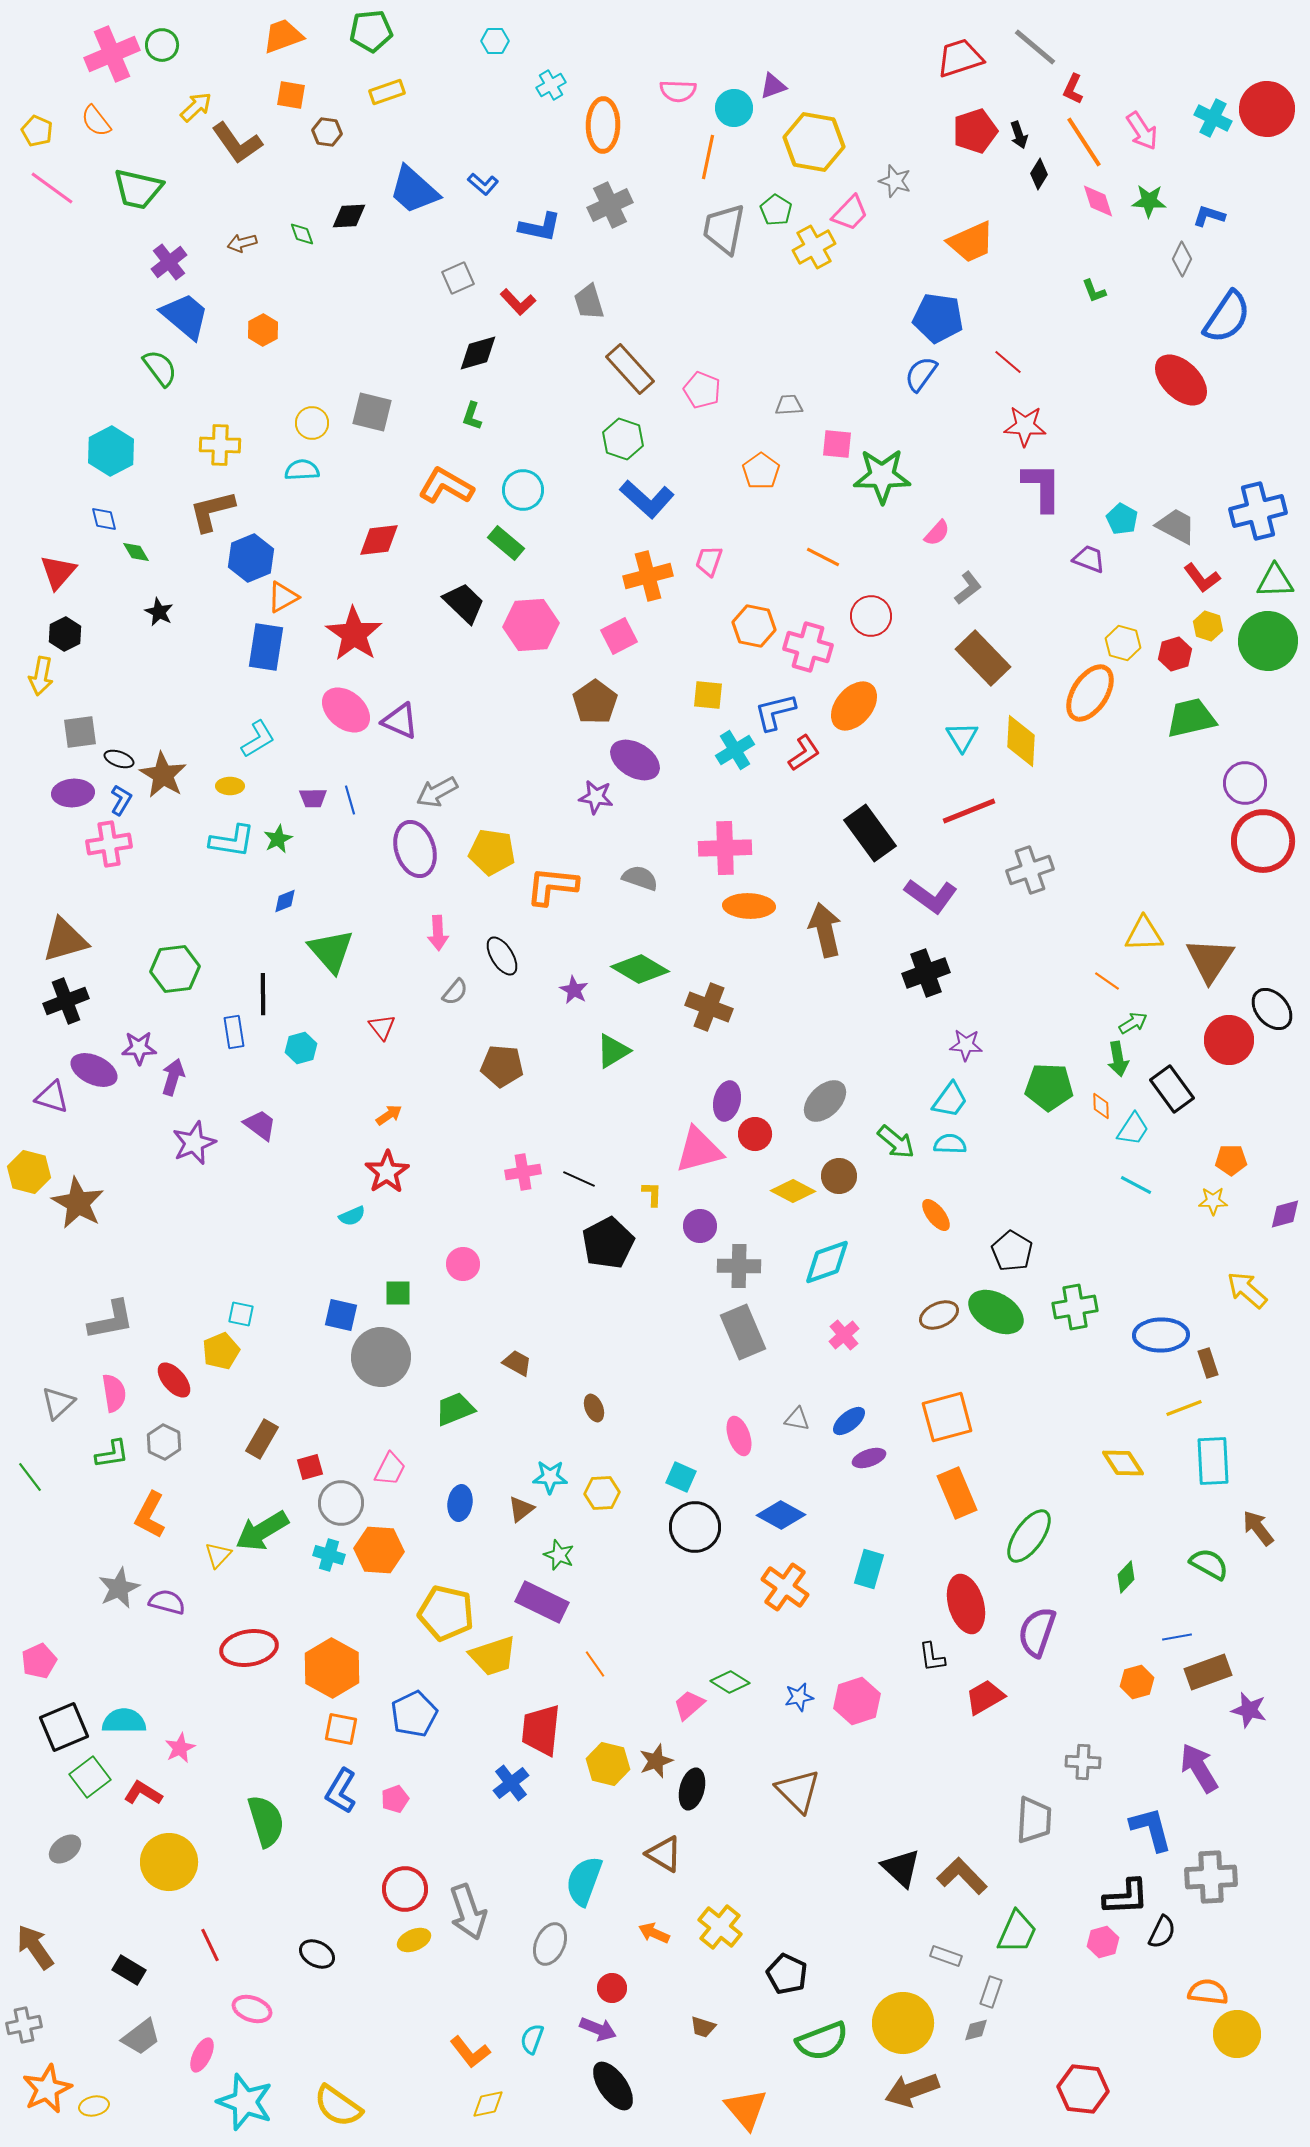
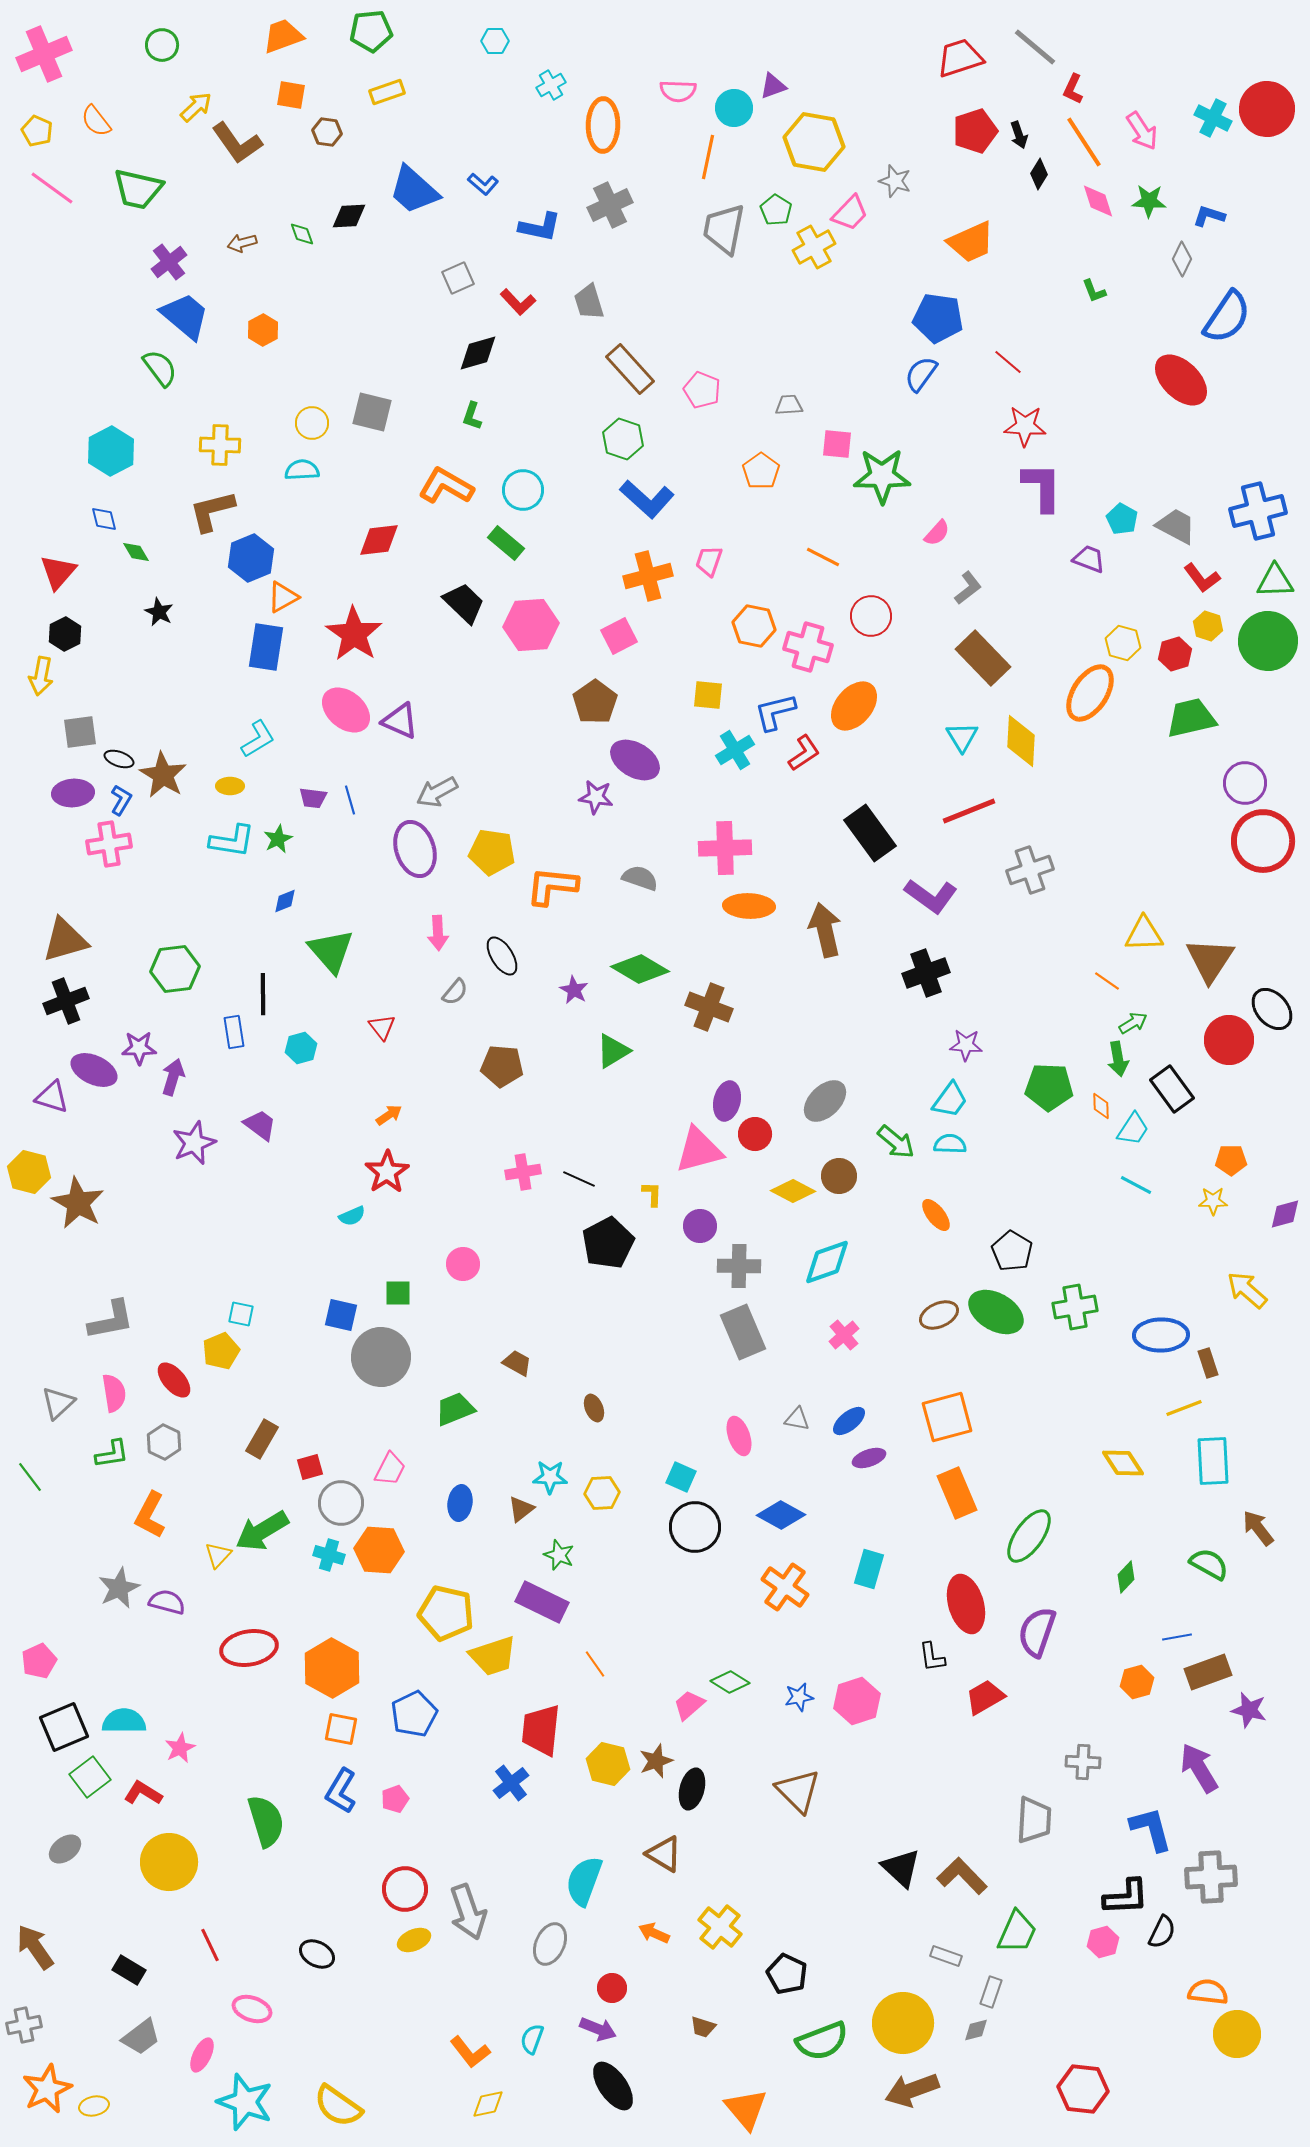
pink cross at (112, 54): moved 68 px left
purple trapezoid at (313, 798): rotated 8 degrees clockwise
